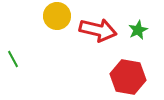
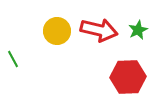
yellow circle: moved 15 px down
red arrow: moved 1 px right
red hexagon: rotated 12 degrees counterclockwise
